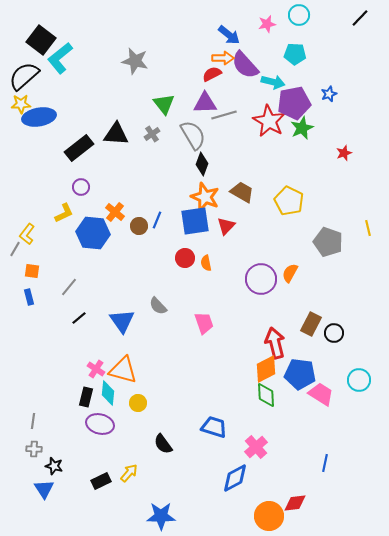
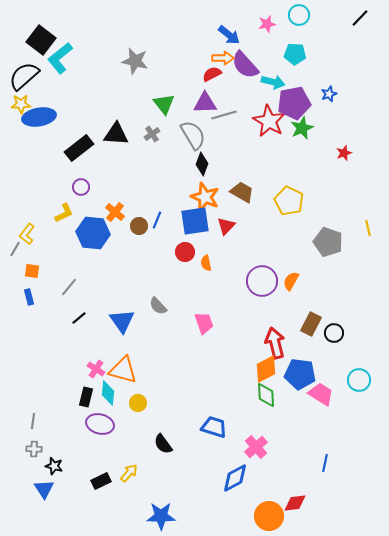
red circle at (185, 258): moved 6 px up
orange semicircle at (290, 273): moved 1 px right, 8 px down
purple circle at (261, 279): moved 1 px right, 2 px down
